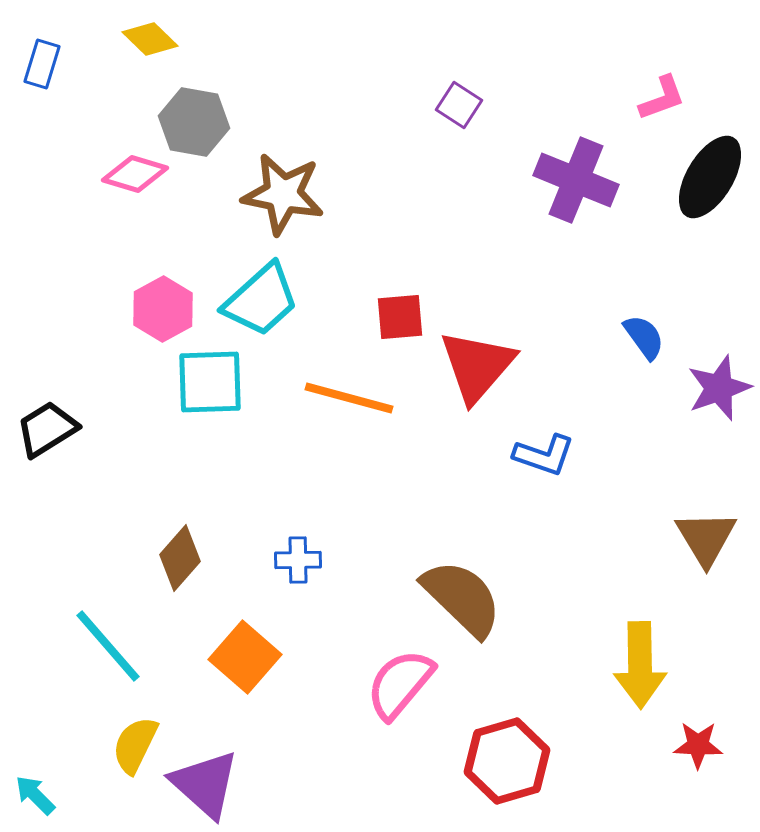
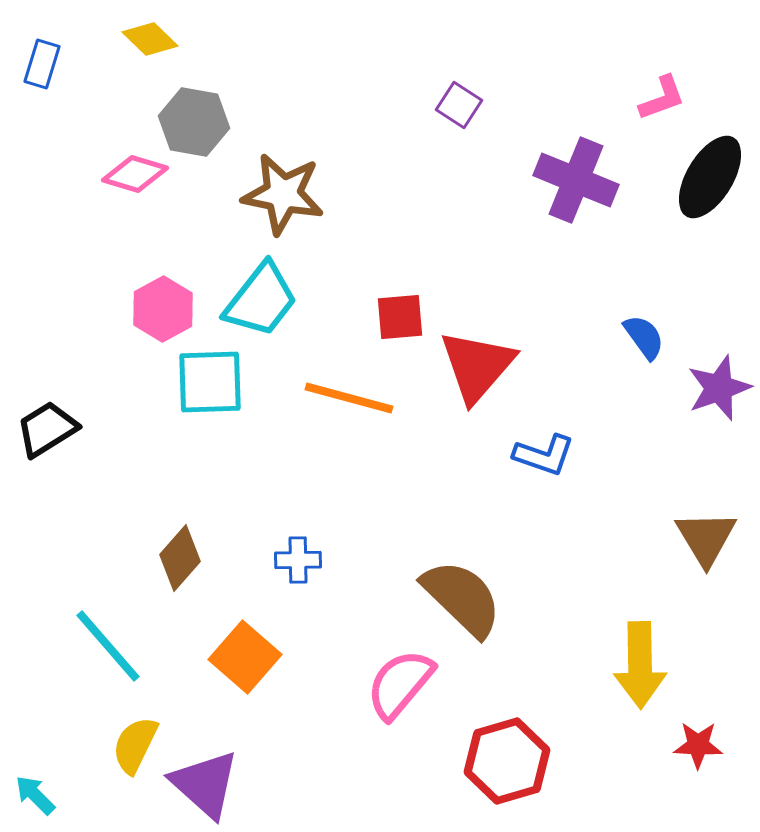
cyan trapezoid: rotated 10 degrees counterclockwise
